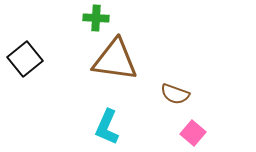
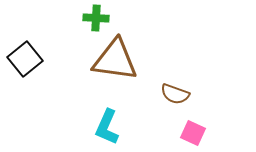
pink square: rotated 15 degrees counterclockwise
